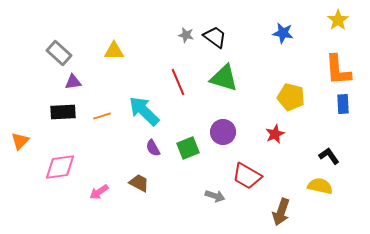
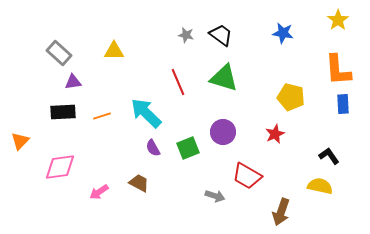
black trapezoid: moved 6 px right, 2 px up
cyan arrow: moved 2 px right, 2 px down
